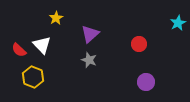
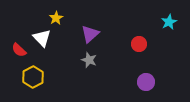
cyan star: moved 9 px left, 1 px up
white triangle: moved 7 px up
yellow hexagon: rotated 10 degrees clockwise
